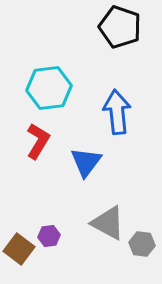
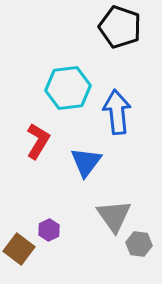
cyan hexagon: moved 19 px right
gray triangle: moved 6 px right, 7 px up; rotated 27 degrees clockwise
purple hexagon: moved 6 px up; rotated 20 degrees counterclockwise
gray hexagon: moved 3 px left
